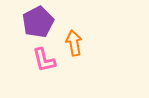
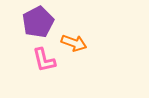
orange arrow: rotated 120 degrees clockwise
